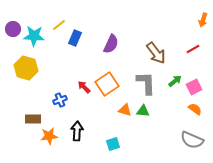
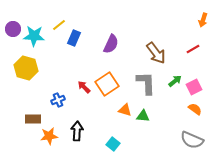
blue rectangle: moved 1 px left
blue cross: moved 2 px left
green triangle: moved 5 px down
cyan square: rotated 32 degrees counterclockwise
